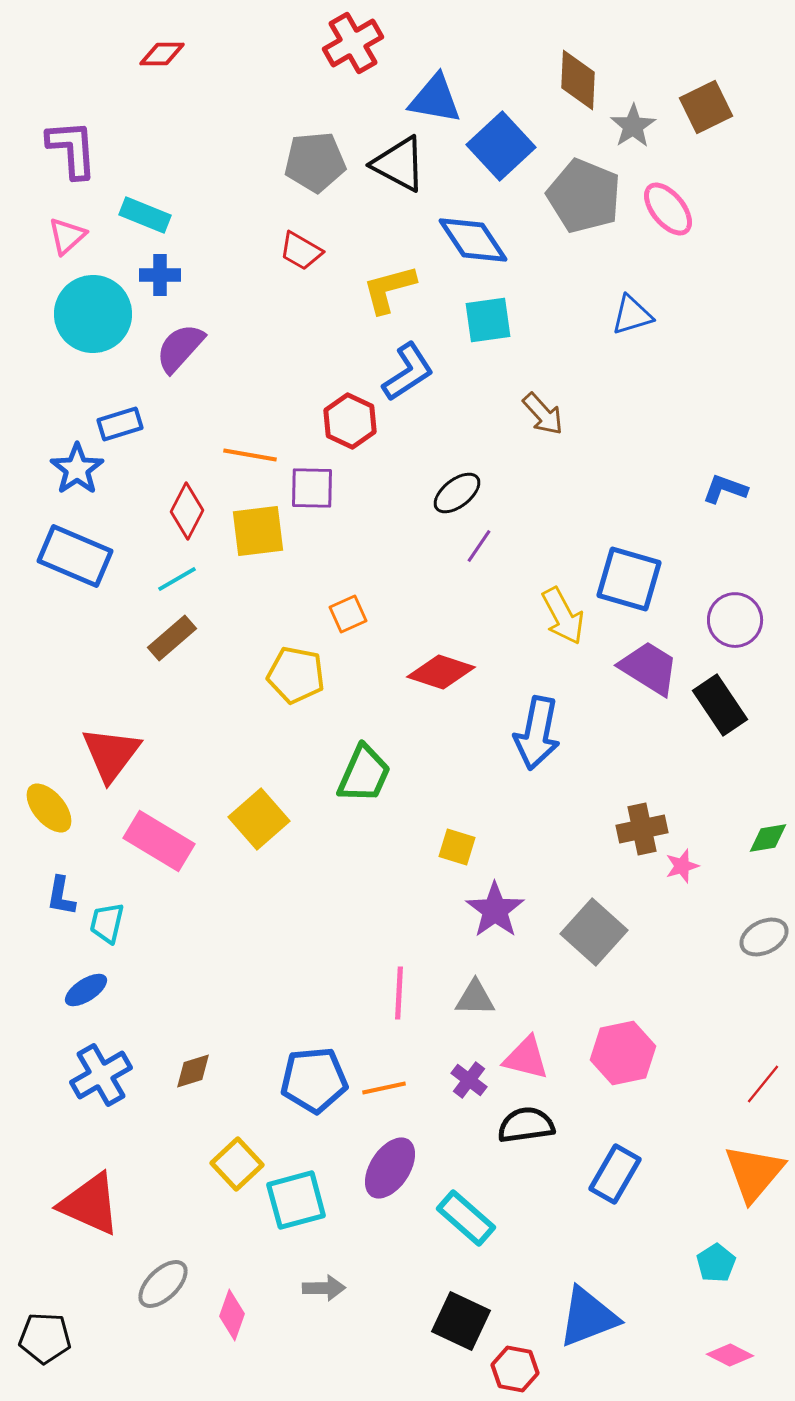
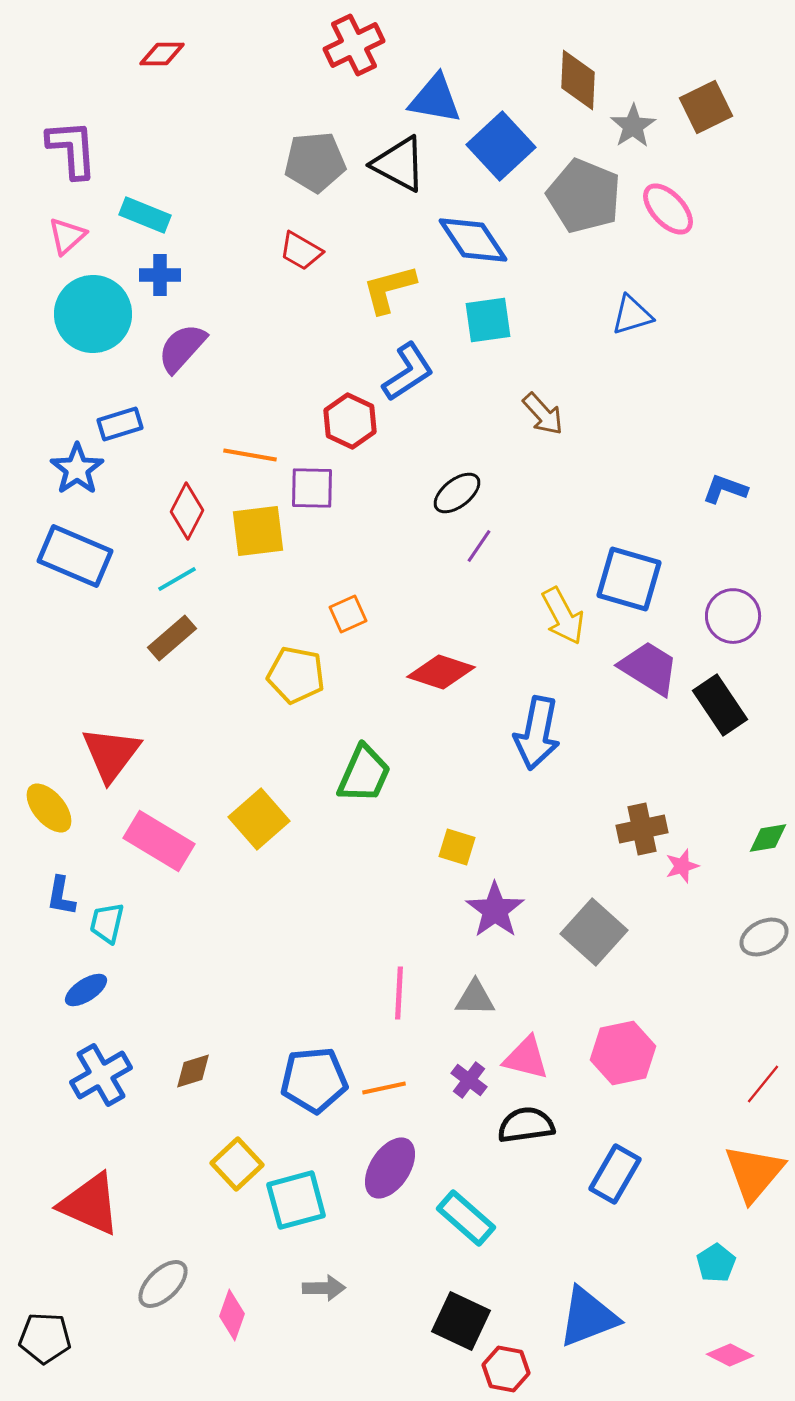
red cross at (353, 43): moved 1 px right, 2 px down; rotated 4 degrees clockwise
pink ellipse at (668, 209): rotated 4 degrees counterclockwise
purple semicircle at (180, 348): moved 2 px right
purple circle at (735, 620): moved 2 px left, 4 px up
red hexagon at (515, 1369): moved 9 px left
